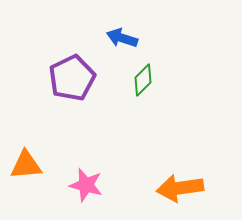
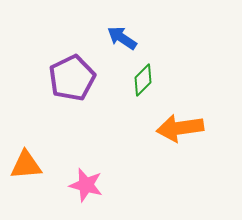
blue arrow: rotated 16 degrees clockwise
orange arrow: moved 60 px up
